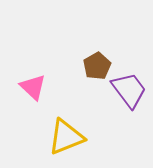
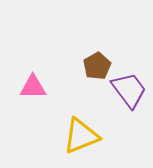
pink triangle: rotated 44 degrees counterclockwise
yellow triangle: moved 15 px right, 1 px up
